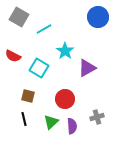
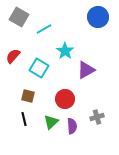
red semicircle: rotated 105 degrees clockwise
purple triangle: moved 1 px left, 2 px down
